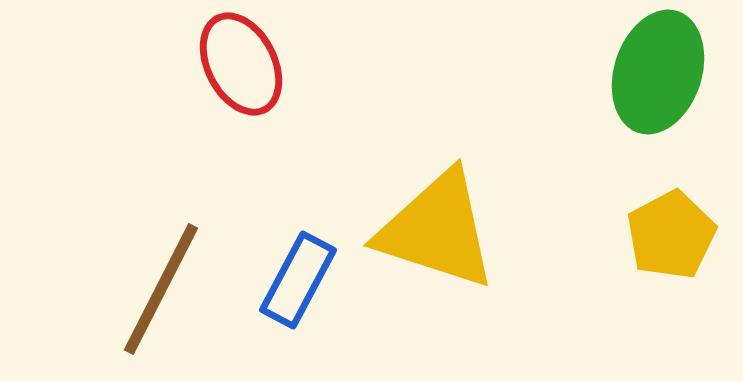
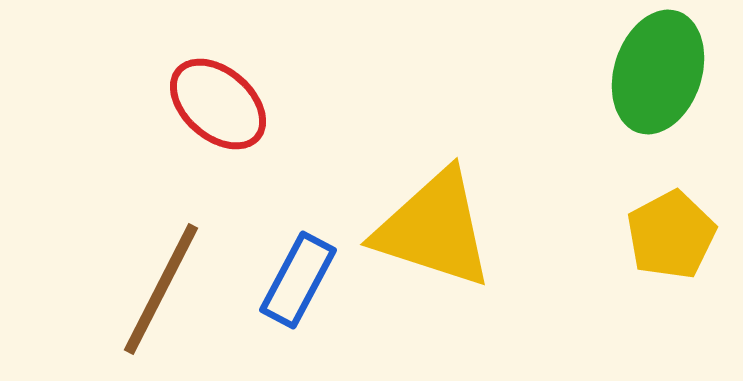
red ellipse: moved 23 px left, 40 px down; rotated 22 degrees counterclockwise
yellow triangle: moved 3 px left, 1 px up
